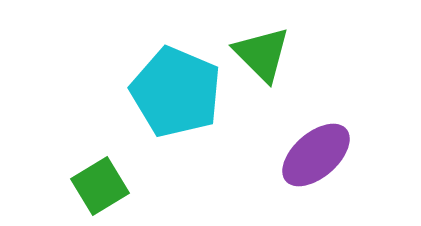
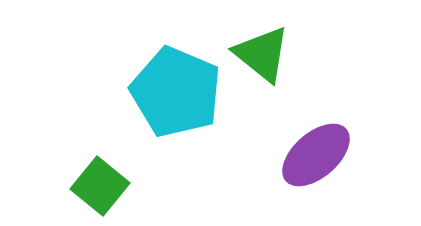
green triangle: rotated 6 degrees counterclockwise
green square: rotated 20 degrees counterclockwise
